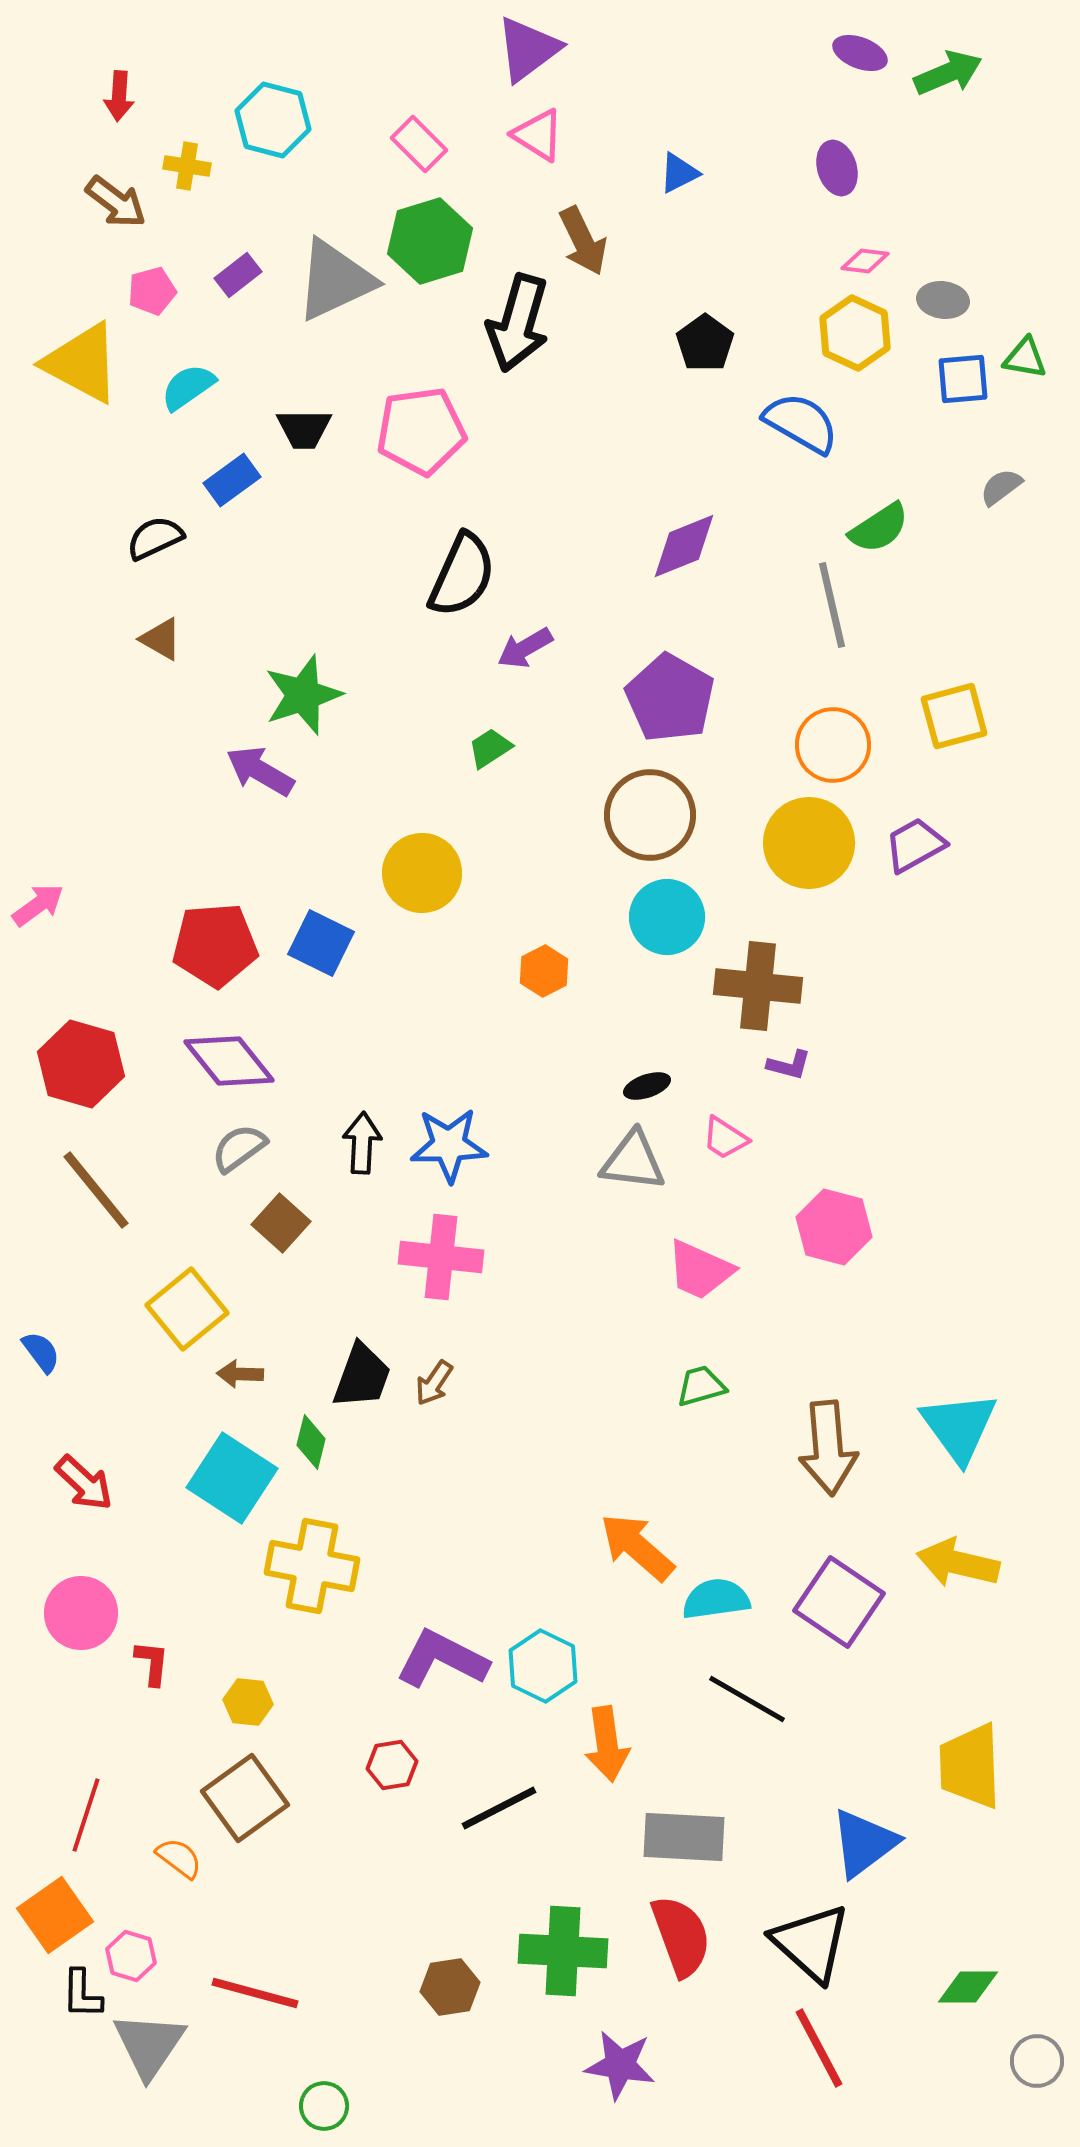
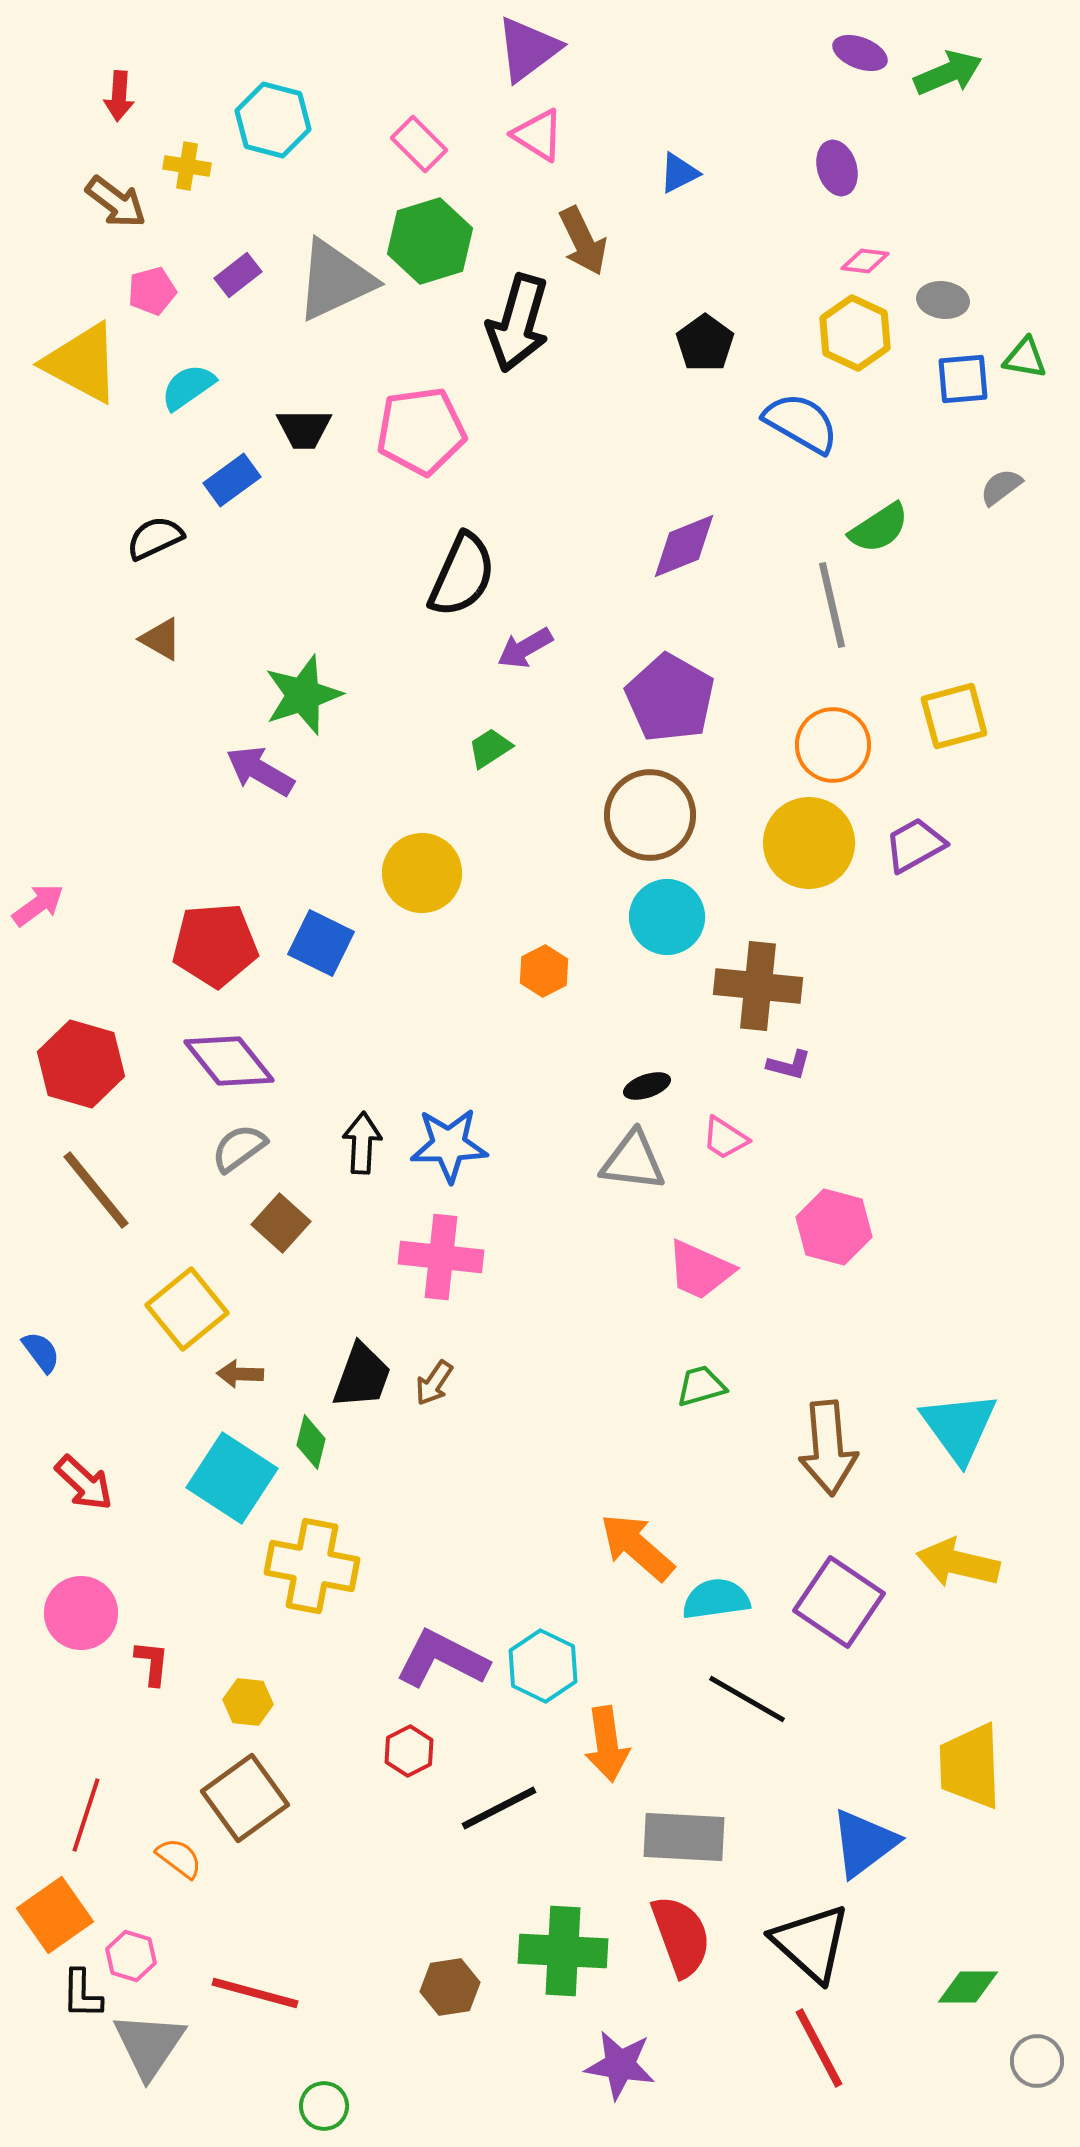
red hexagon at (392, 1765): moved 17 px right, 14 px up; rotated 18 degrees counterclockwise
